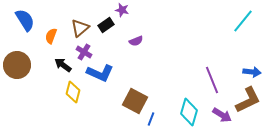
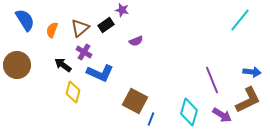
cyan line: moved 3 px left, 1 px up
orange semicircle: moved 1 px right, 6 px up
